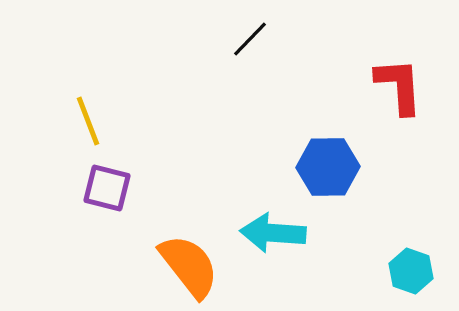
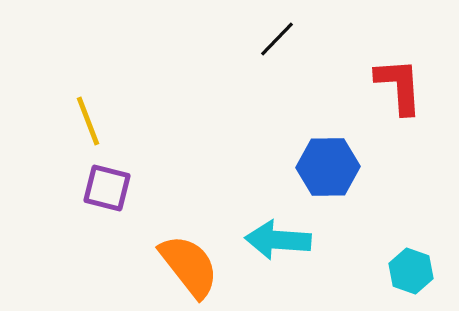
black line: moved 27 px right
cyan arrow: moved 5 px right, 7 px down
